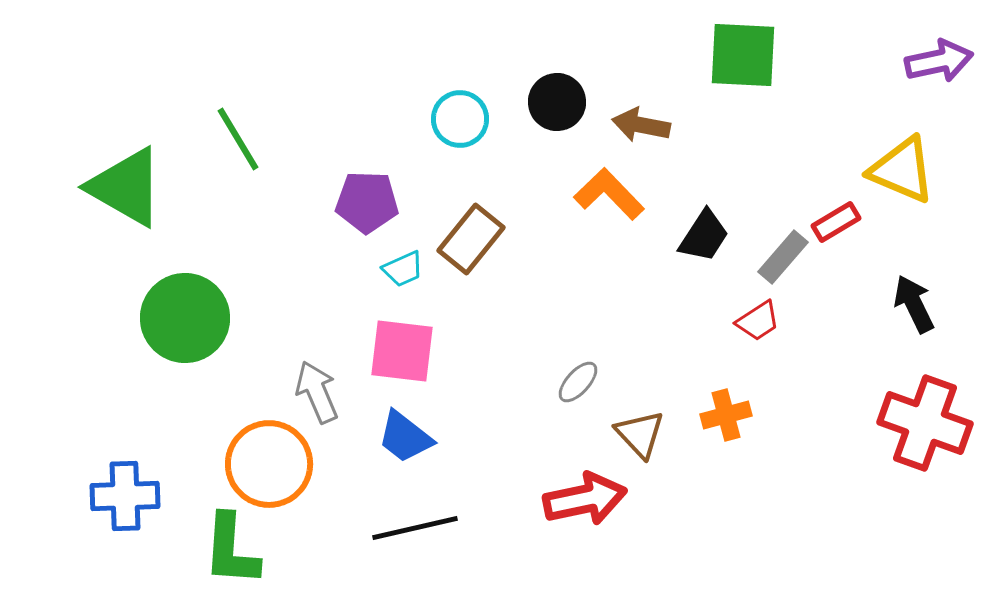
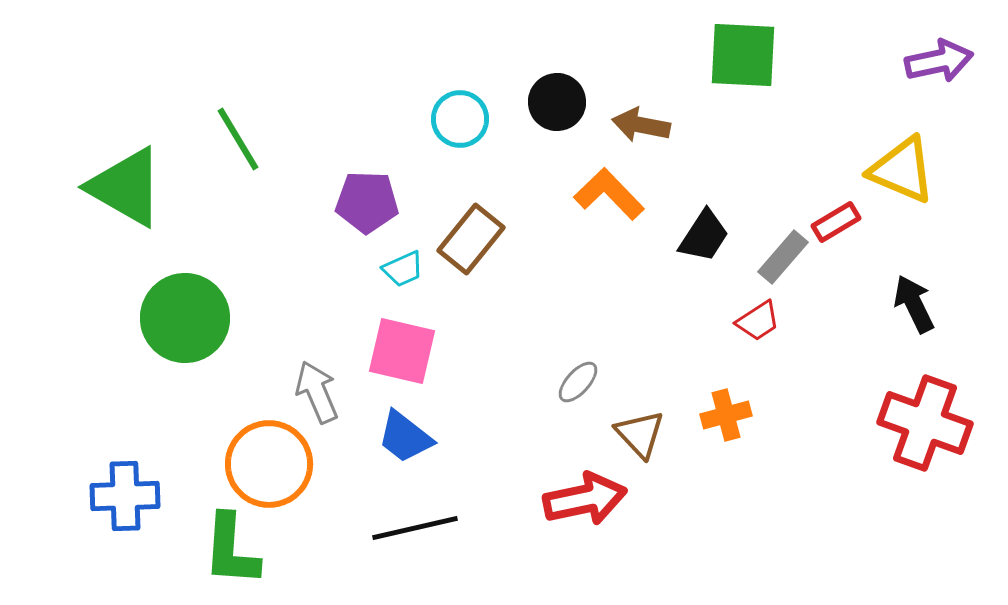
pink square: rotated 6 degrees clockwise
